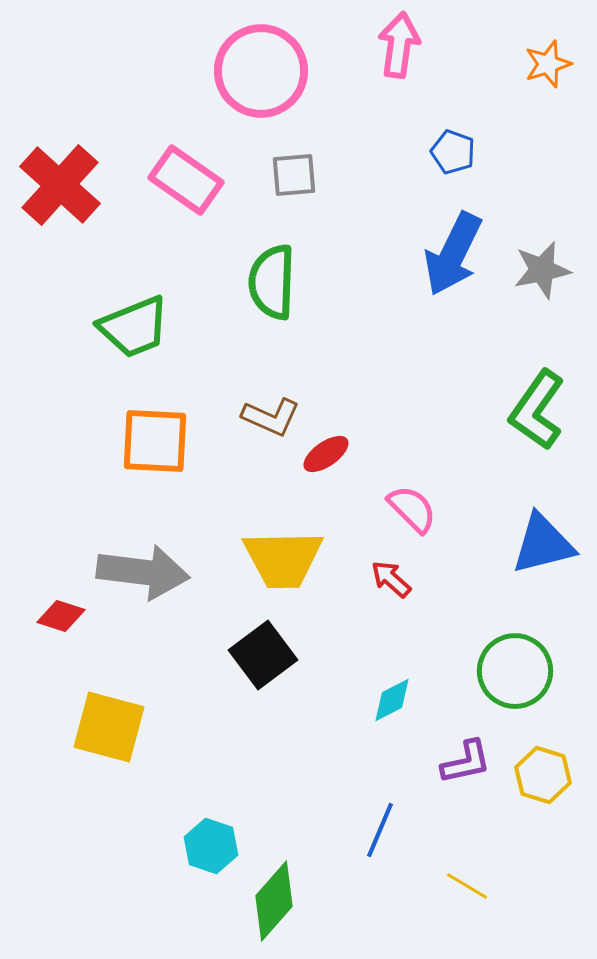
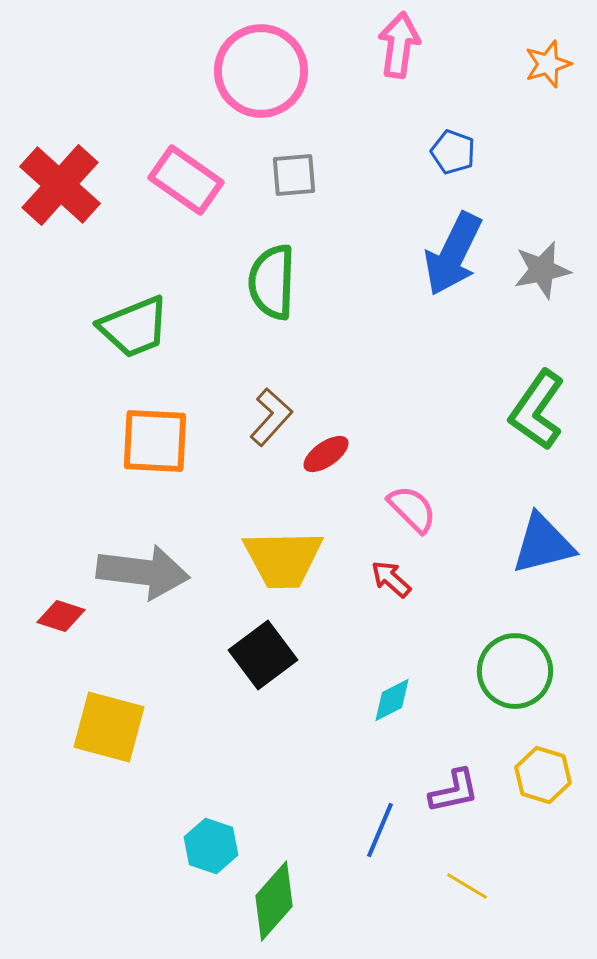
brown L-shape: rotated 72 degrees counterclockwise
purple L-shape: moved 12 px left, 29 px down
